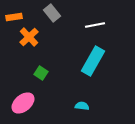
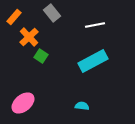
orange rectangle: rotated 42 degrees counterclockwise
cyan rectangle: rotated 32 degrees clockwise
green square: moved 17 px up
